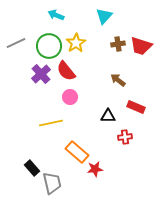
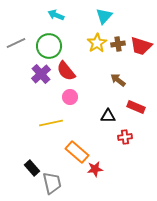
yellow star: moved 21 px right
